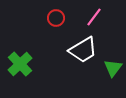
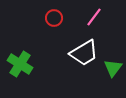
red circle: moved 2 px left
white trapezoid: moved 1 px right, 3 px down
green cross: rotated 15 degrees counterclockwise
